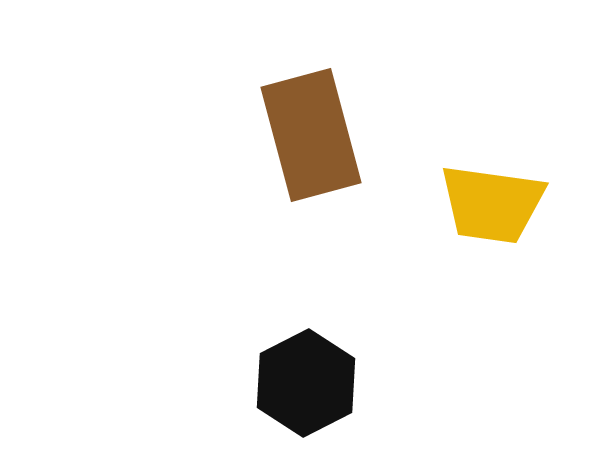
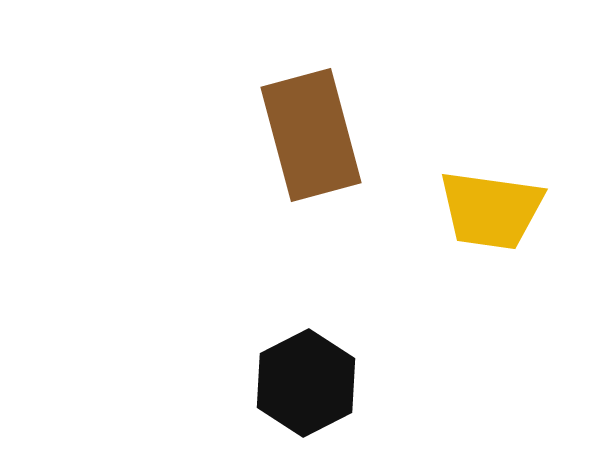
yellow trapezoid: moved 1 px left, 6 px down
